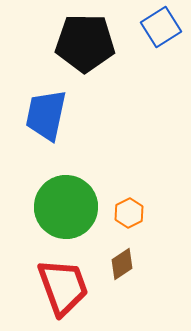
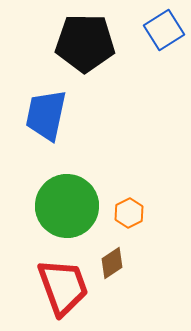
blue square: moved 3 px right, 3 px down
green circle: moved 1 px right, 1 px up
brown diamond: moved 10 px left, 1 px up
